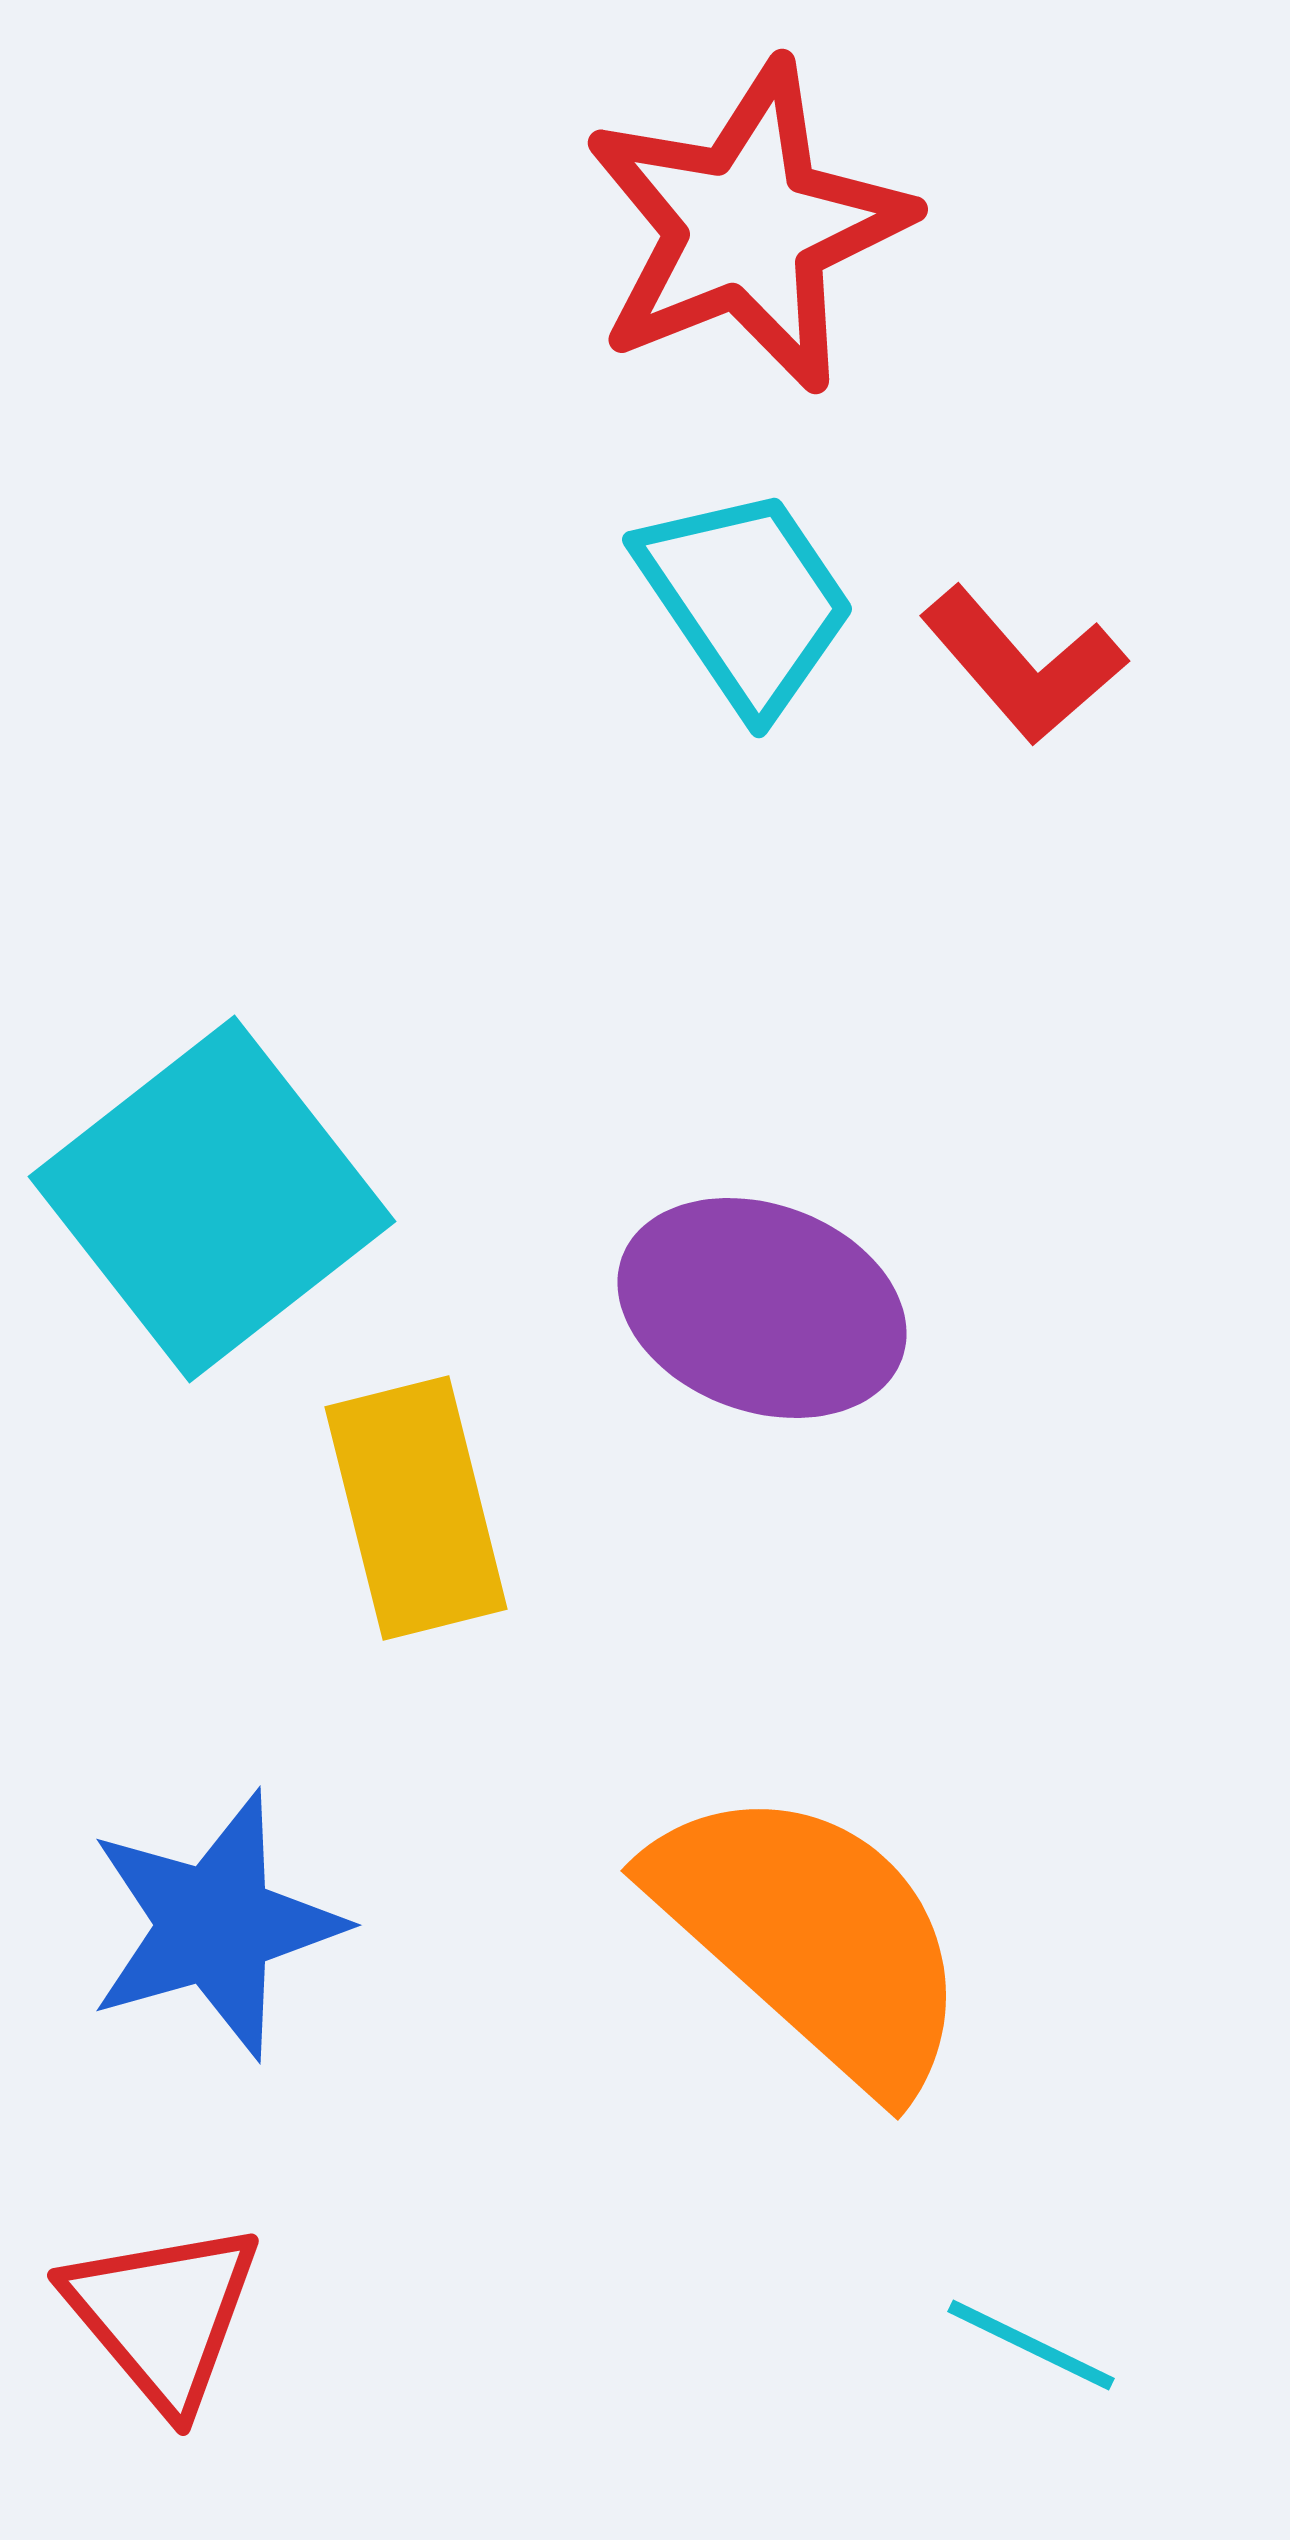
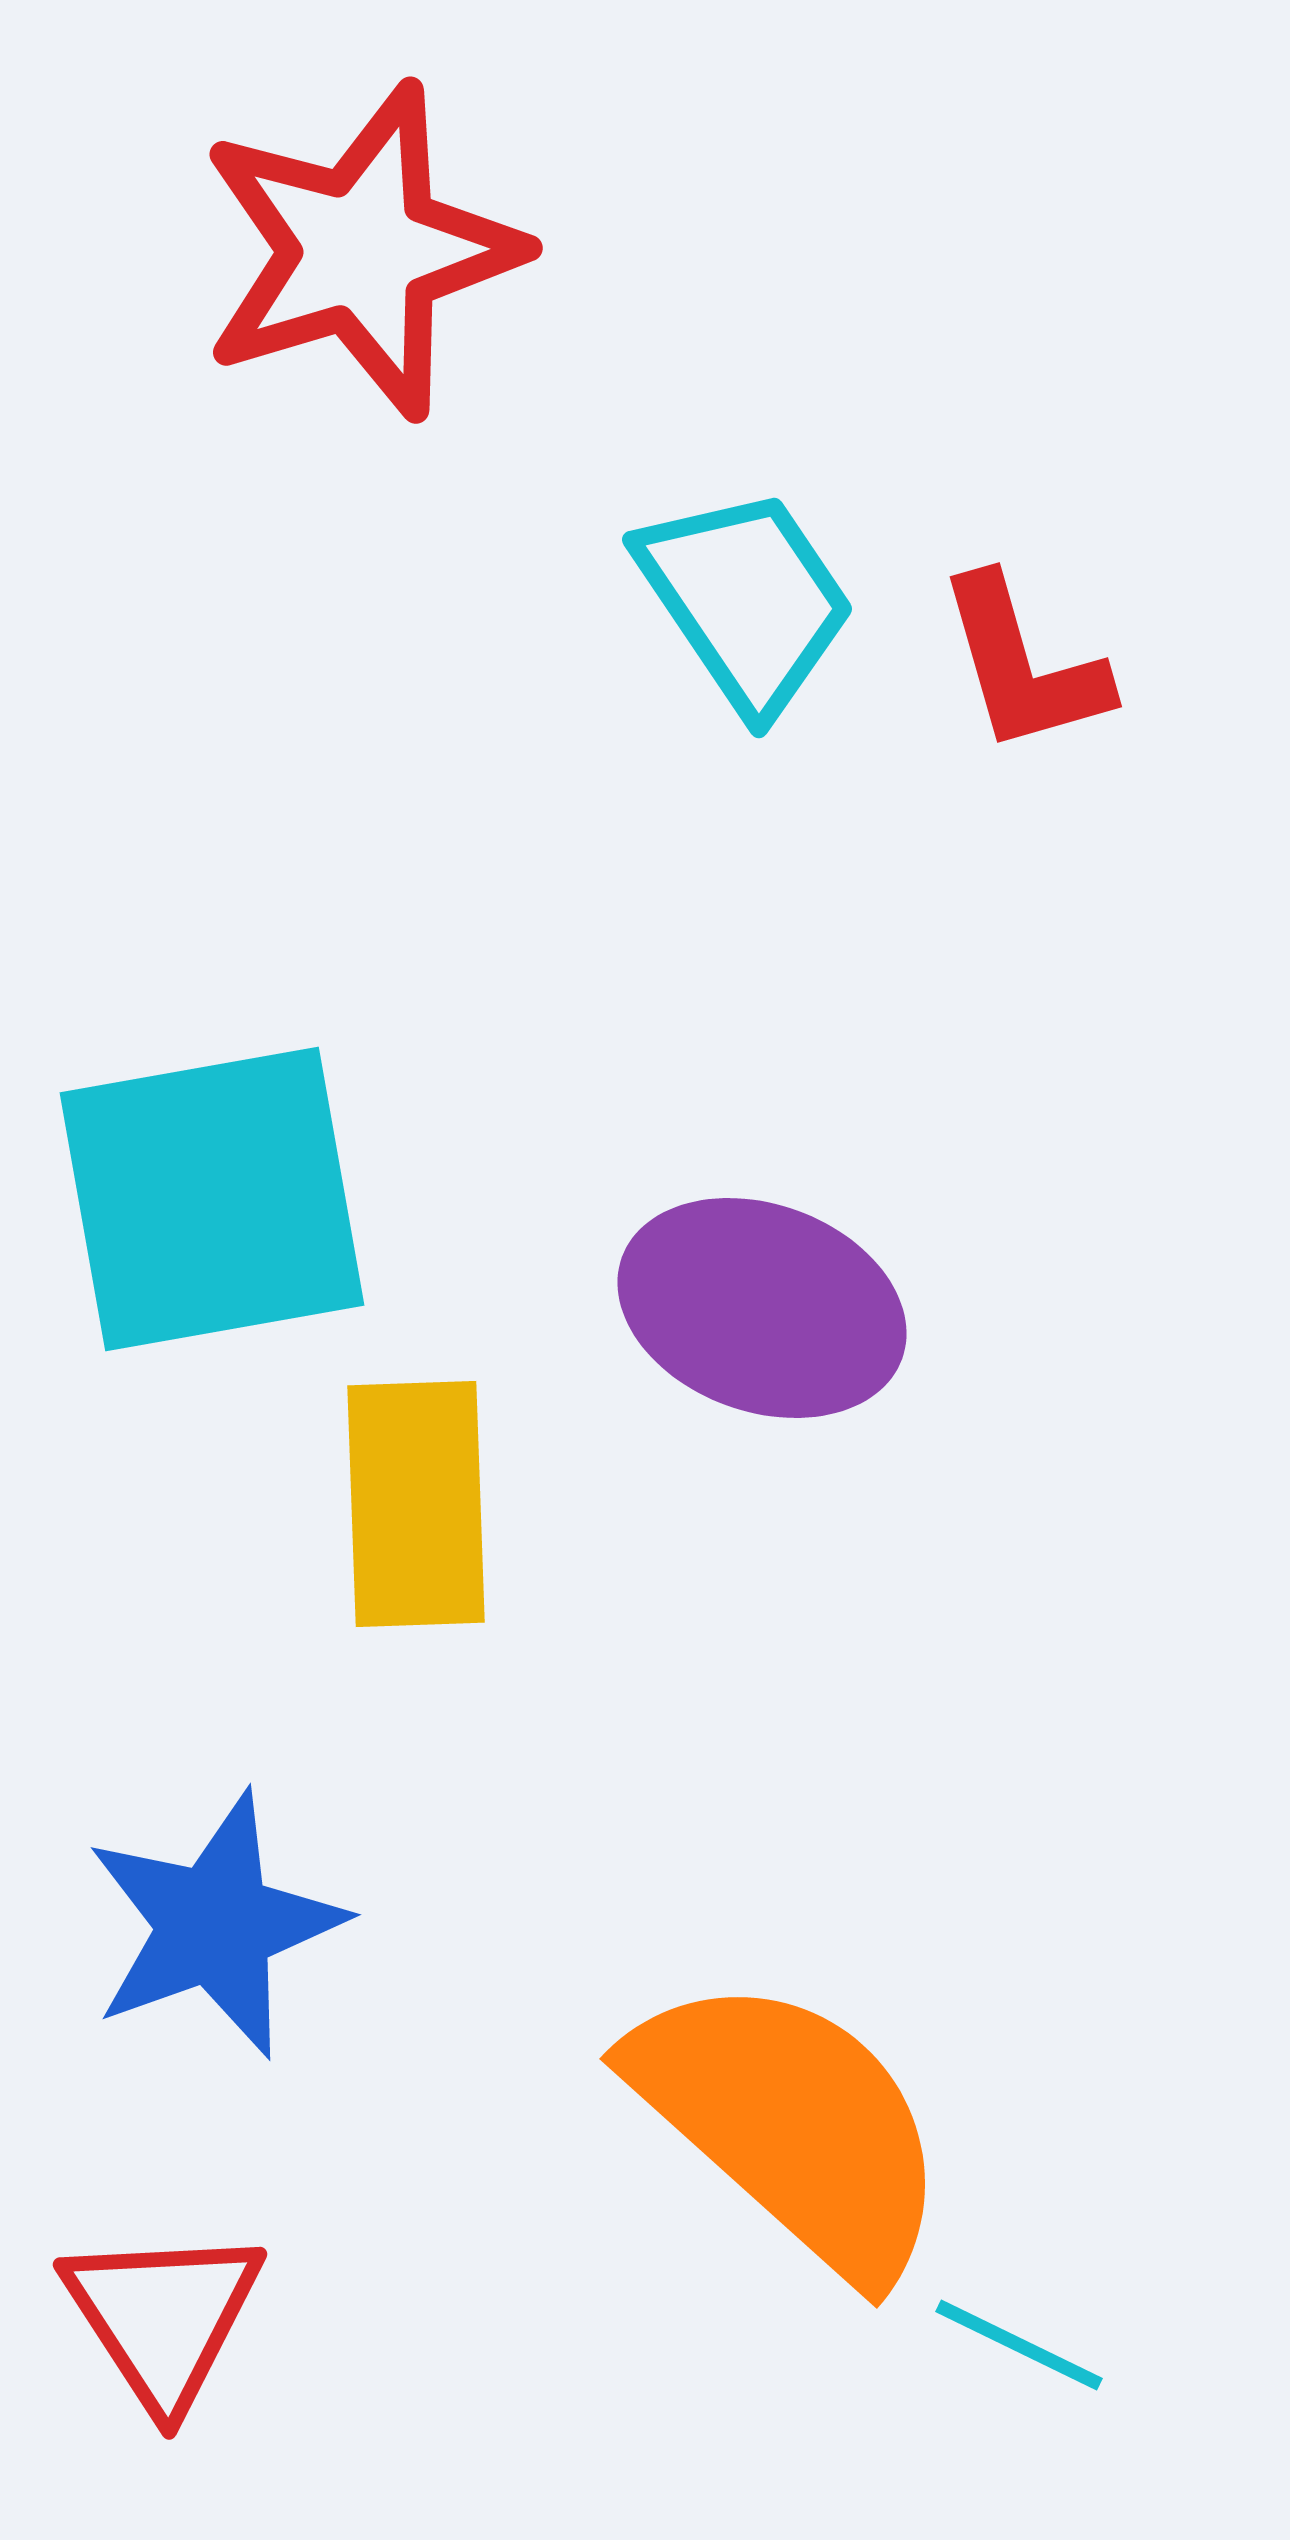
red star: moved 386 px left, 24 px down; rotated 5 degrees clockwise
red L-shape: rotated 25 degrees clockwise
cyan square: rotated 28 degrees clockwise
yellow rectangle: moved 4 px up; rotated 12 degrees clockwise
blue star: rotated 4 degrees counterclockwise
orange semicircle: moved 21 px left, 188 px down
red triangle: moved 2 px down; rotated 7 degrees clockwise
cyan line: moved 12 px left
